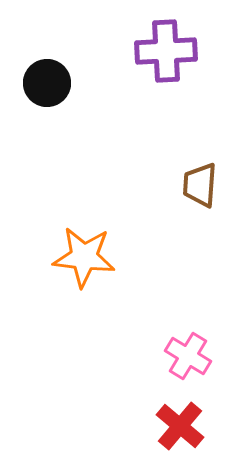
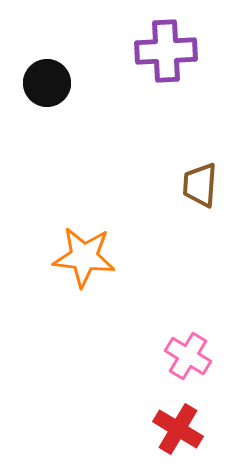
red cross: moved 2 px left, 3 px down; rotated 9 degrees counterclockwise
